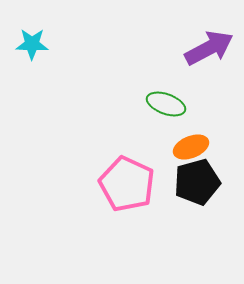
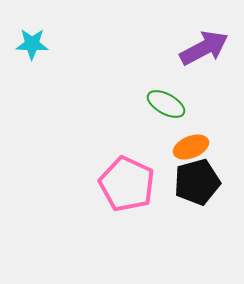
purple arrow: moved 5 px left
green ellipse: rotated 9 degrees clockwise
